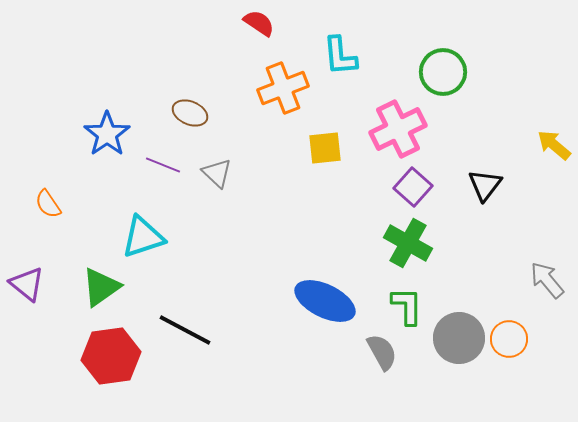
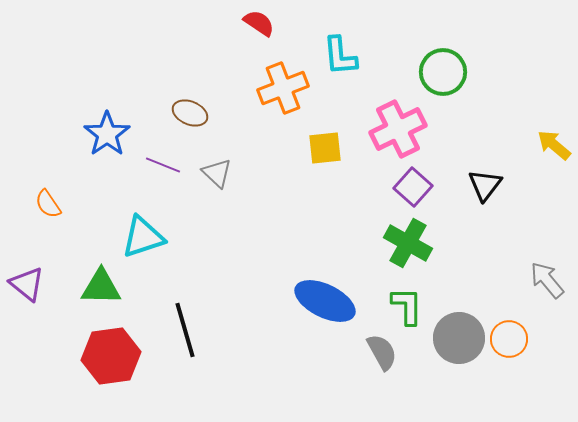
green triangle: rotated 36 degrees clockwise
black line: rotated 46 degrees clockwise
